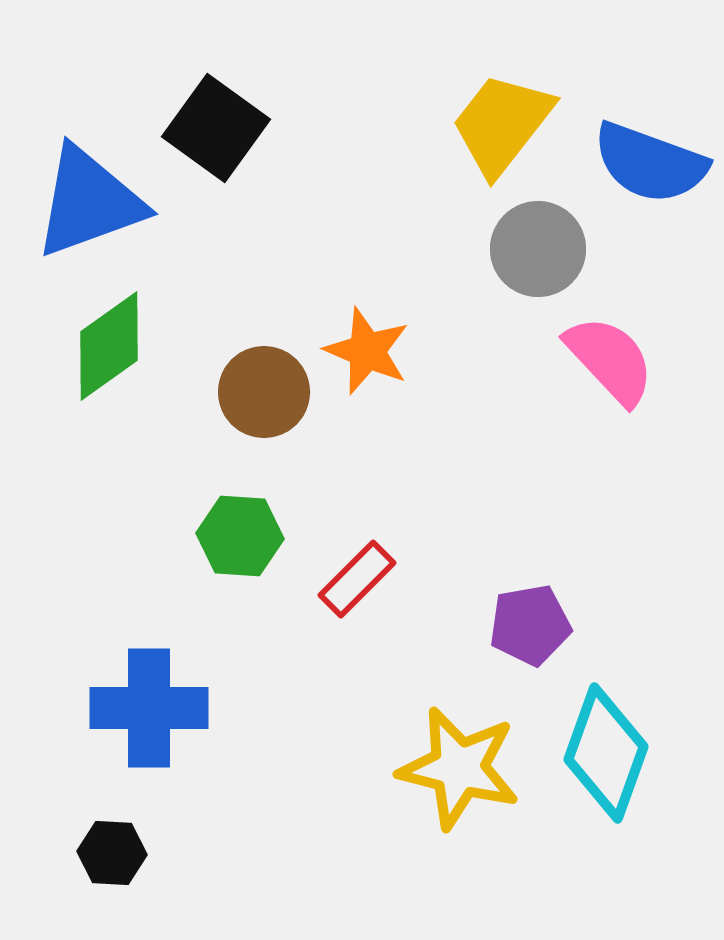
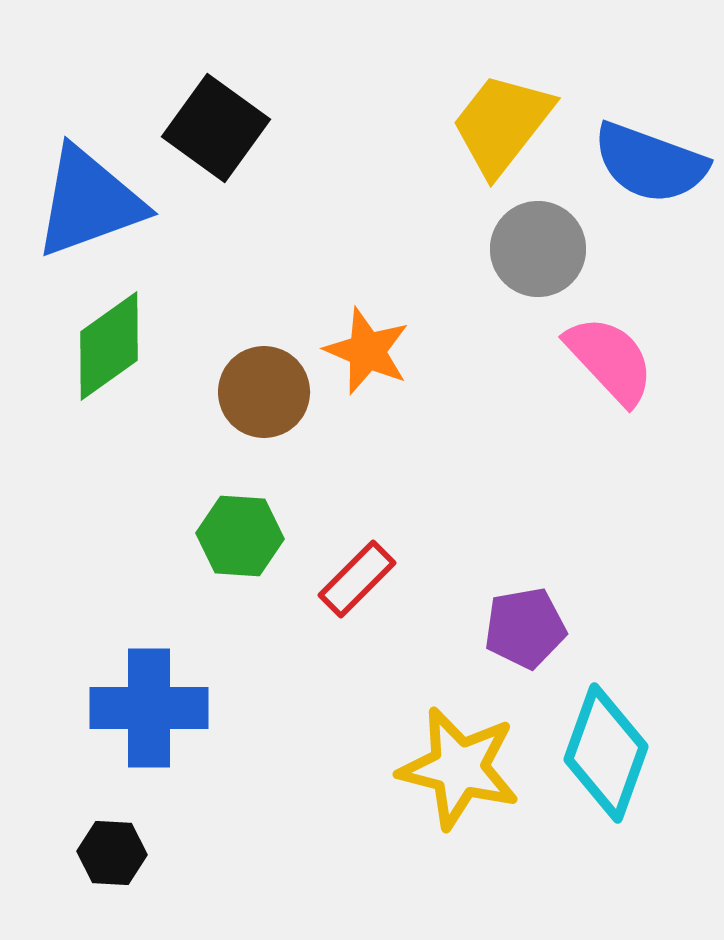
purple pentagon: moved 5 px left, 3 px down
